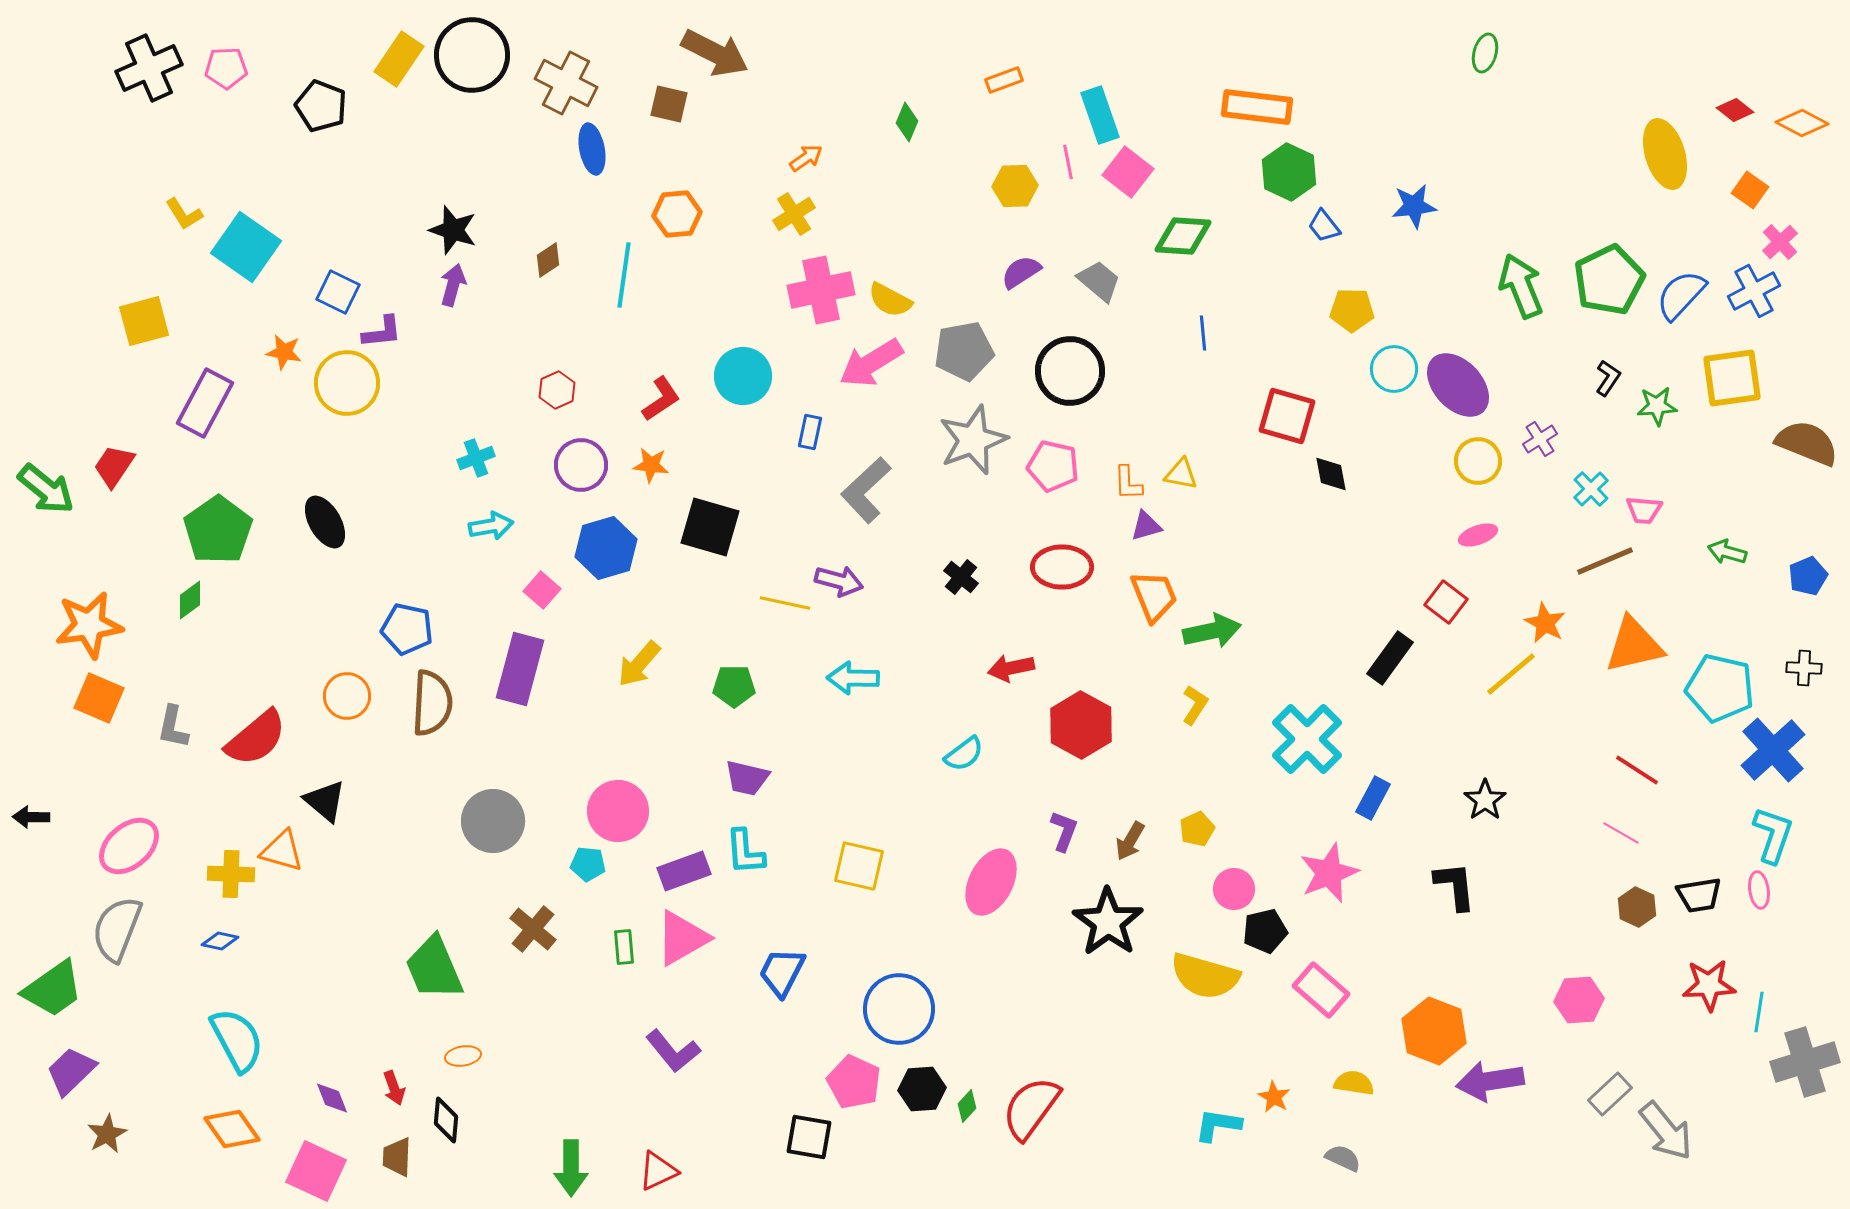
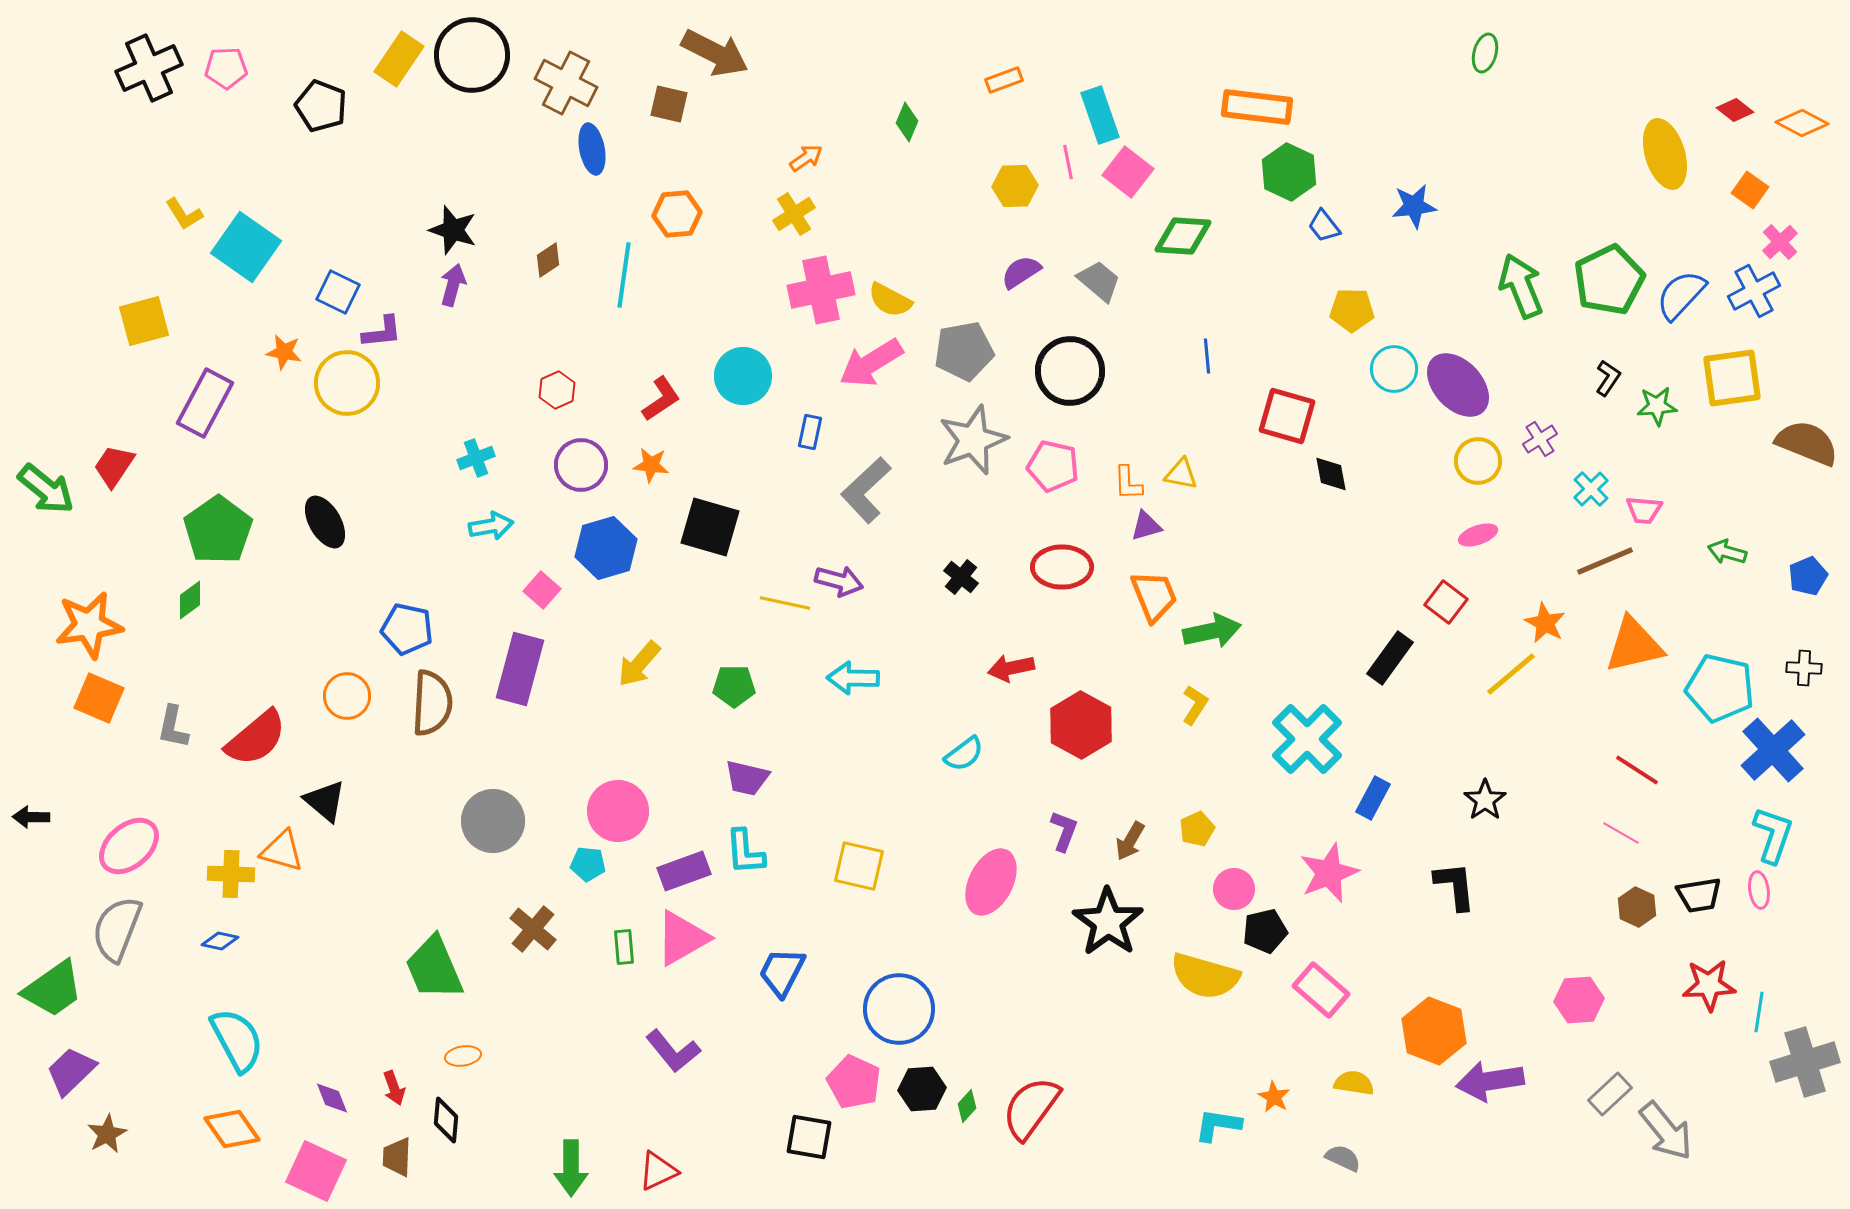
blue line at (1203, 333): moved 4 px right, 23 px down
